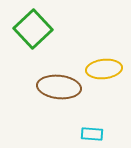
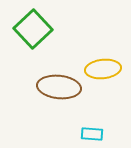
yellow ellipse: moved 1 px left
